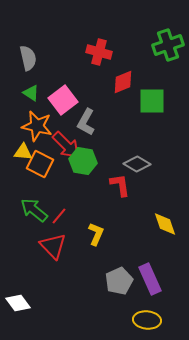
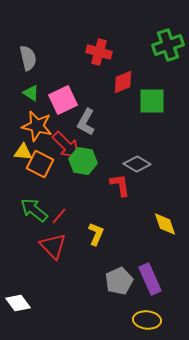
pink square: rotated 12 degrees clockwise
